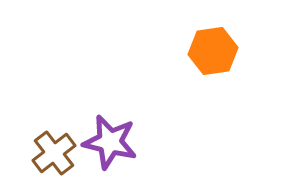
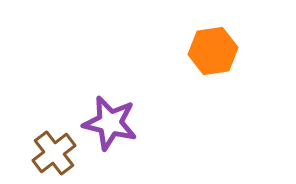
purple star: moved 19 px up
